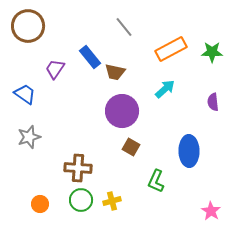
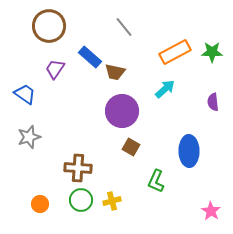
brown circle: moved 21 px right
orange rectangle: moved 4 px right, 3 px down
blue rectangle: rotated 10 degrees counterclockwise
